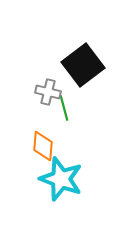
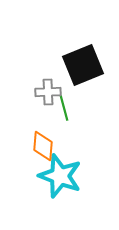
black square: rotated 15 degrees clockwise
gray cross: rotated 15 degrees counterclockwise
cyan star: moved 1 px left, 3 px up
